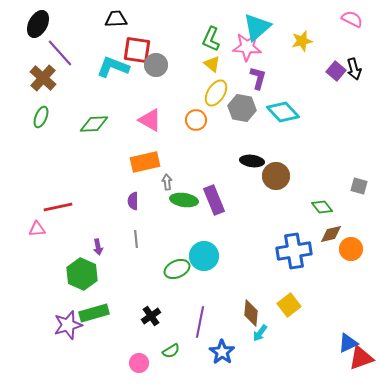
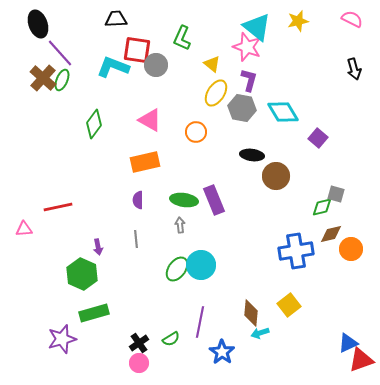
black ellipse at (38, 24): rotated 48 degrees counterclockwise
cyan triangle at (257, 27): rotated 40 degrees counterclockwise
green L-shape at (211, 39): moved 29 px left, 1 px up
yellow star at (302, 41): moved 4 px left, 20 px up
pink star at (247, 47): rotated 16 degrees clockwise
purple square at (336, 71): moved 18 px left, 67 px down
purple L-shape at (258, 78): moved 9 px left, 2 px down
cyan diamond at (283, 112): rotated 12 degrees clockwise
green ellipse at (41, 117): moved 21 px right, 37 px up
orange circle at (196, 120): moved 12 px down
green diamond at (94, 124): rotated 52 degrees counterclockwise
black ellipse at (252, 161): moved 6 px up
gray arrow at (167, 182): moved 13 px right, 43 px down
gray square at (359, 186): moved 23 px left, 8 px down
purple semicircle at (133, 201): moved 5 px right, 1 px up
green diamond at (322, 207): rotated 65 degrees counterclockwise
pink triangle at (37, 229): moved 13 px left
blue cross at (294, 251): moved 2 px right
cyan circle at (204, 256): moved 3 px left, 9 px down
green ellipse at (177, 269): rotated 30 degrees counterclockwise
black cross at (151, 316): moved 12 px left, 27 px down
purple star at (68, 325): moved 6 px left, 14 px down
cyan arrow at (260, 333): rotated 36 degrees clockwise
green semicircle at (171, 351): moved 12 px up
red triangle at (361, 358): moved 2 px down
